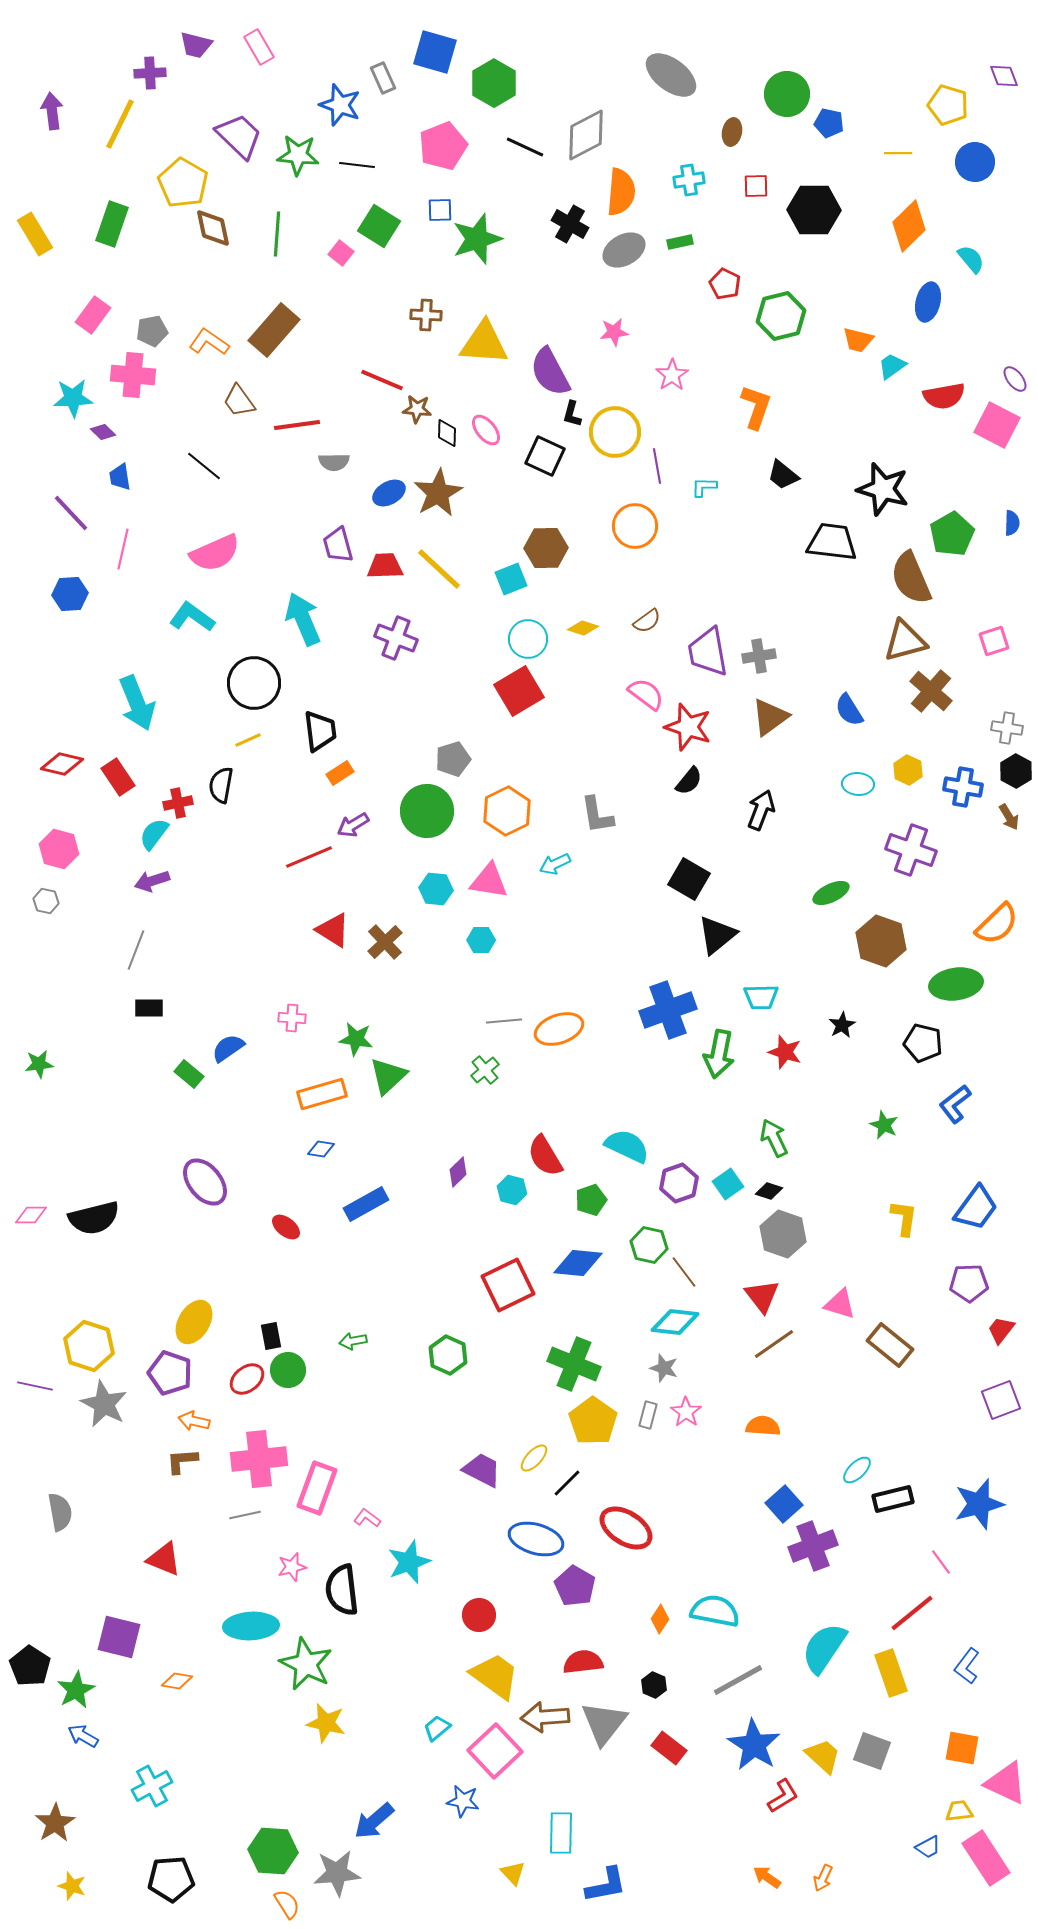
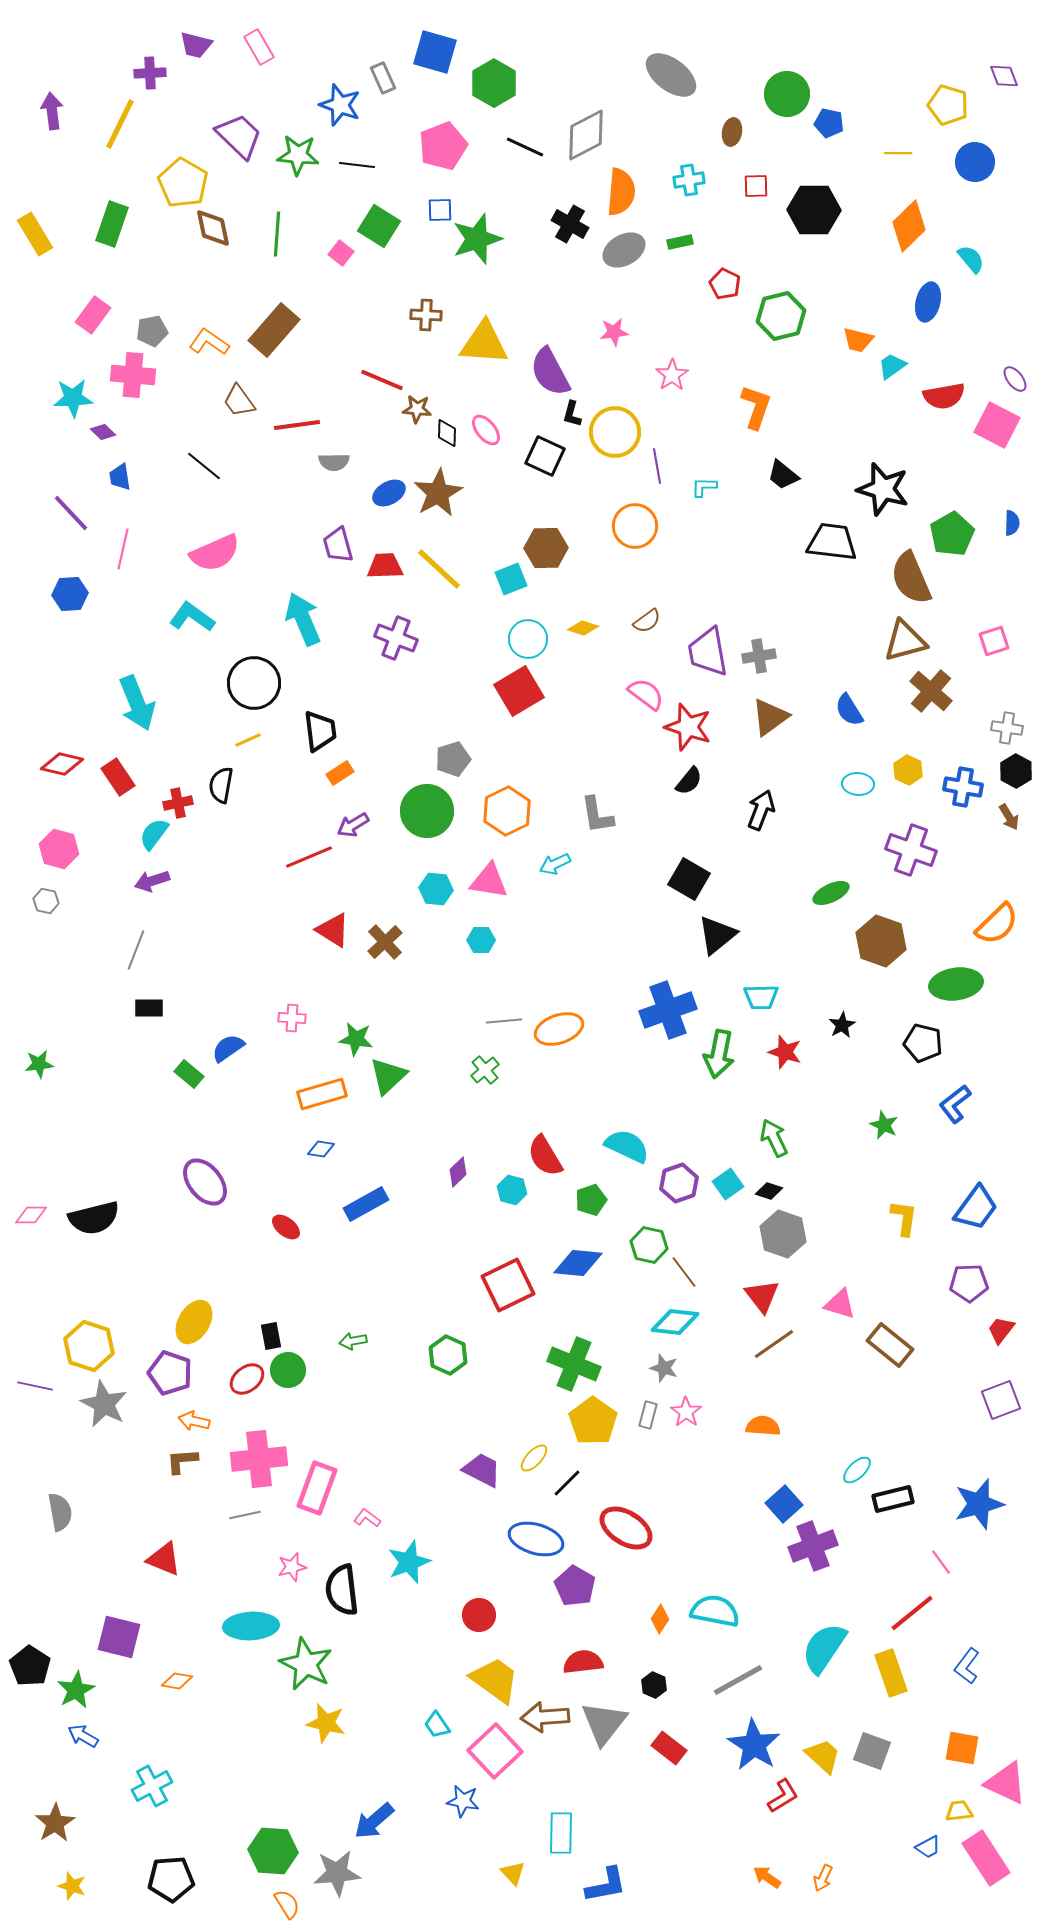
yellow trapezoid at (495, 1676): moved 4 px down
cyan trapezoid at (437, 1728): moved 3 px up; rotated 84 degrees counterclockwise
